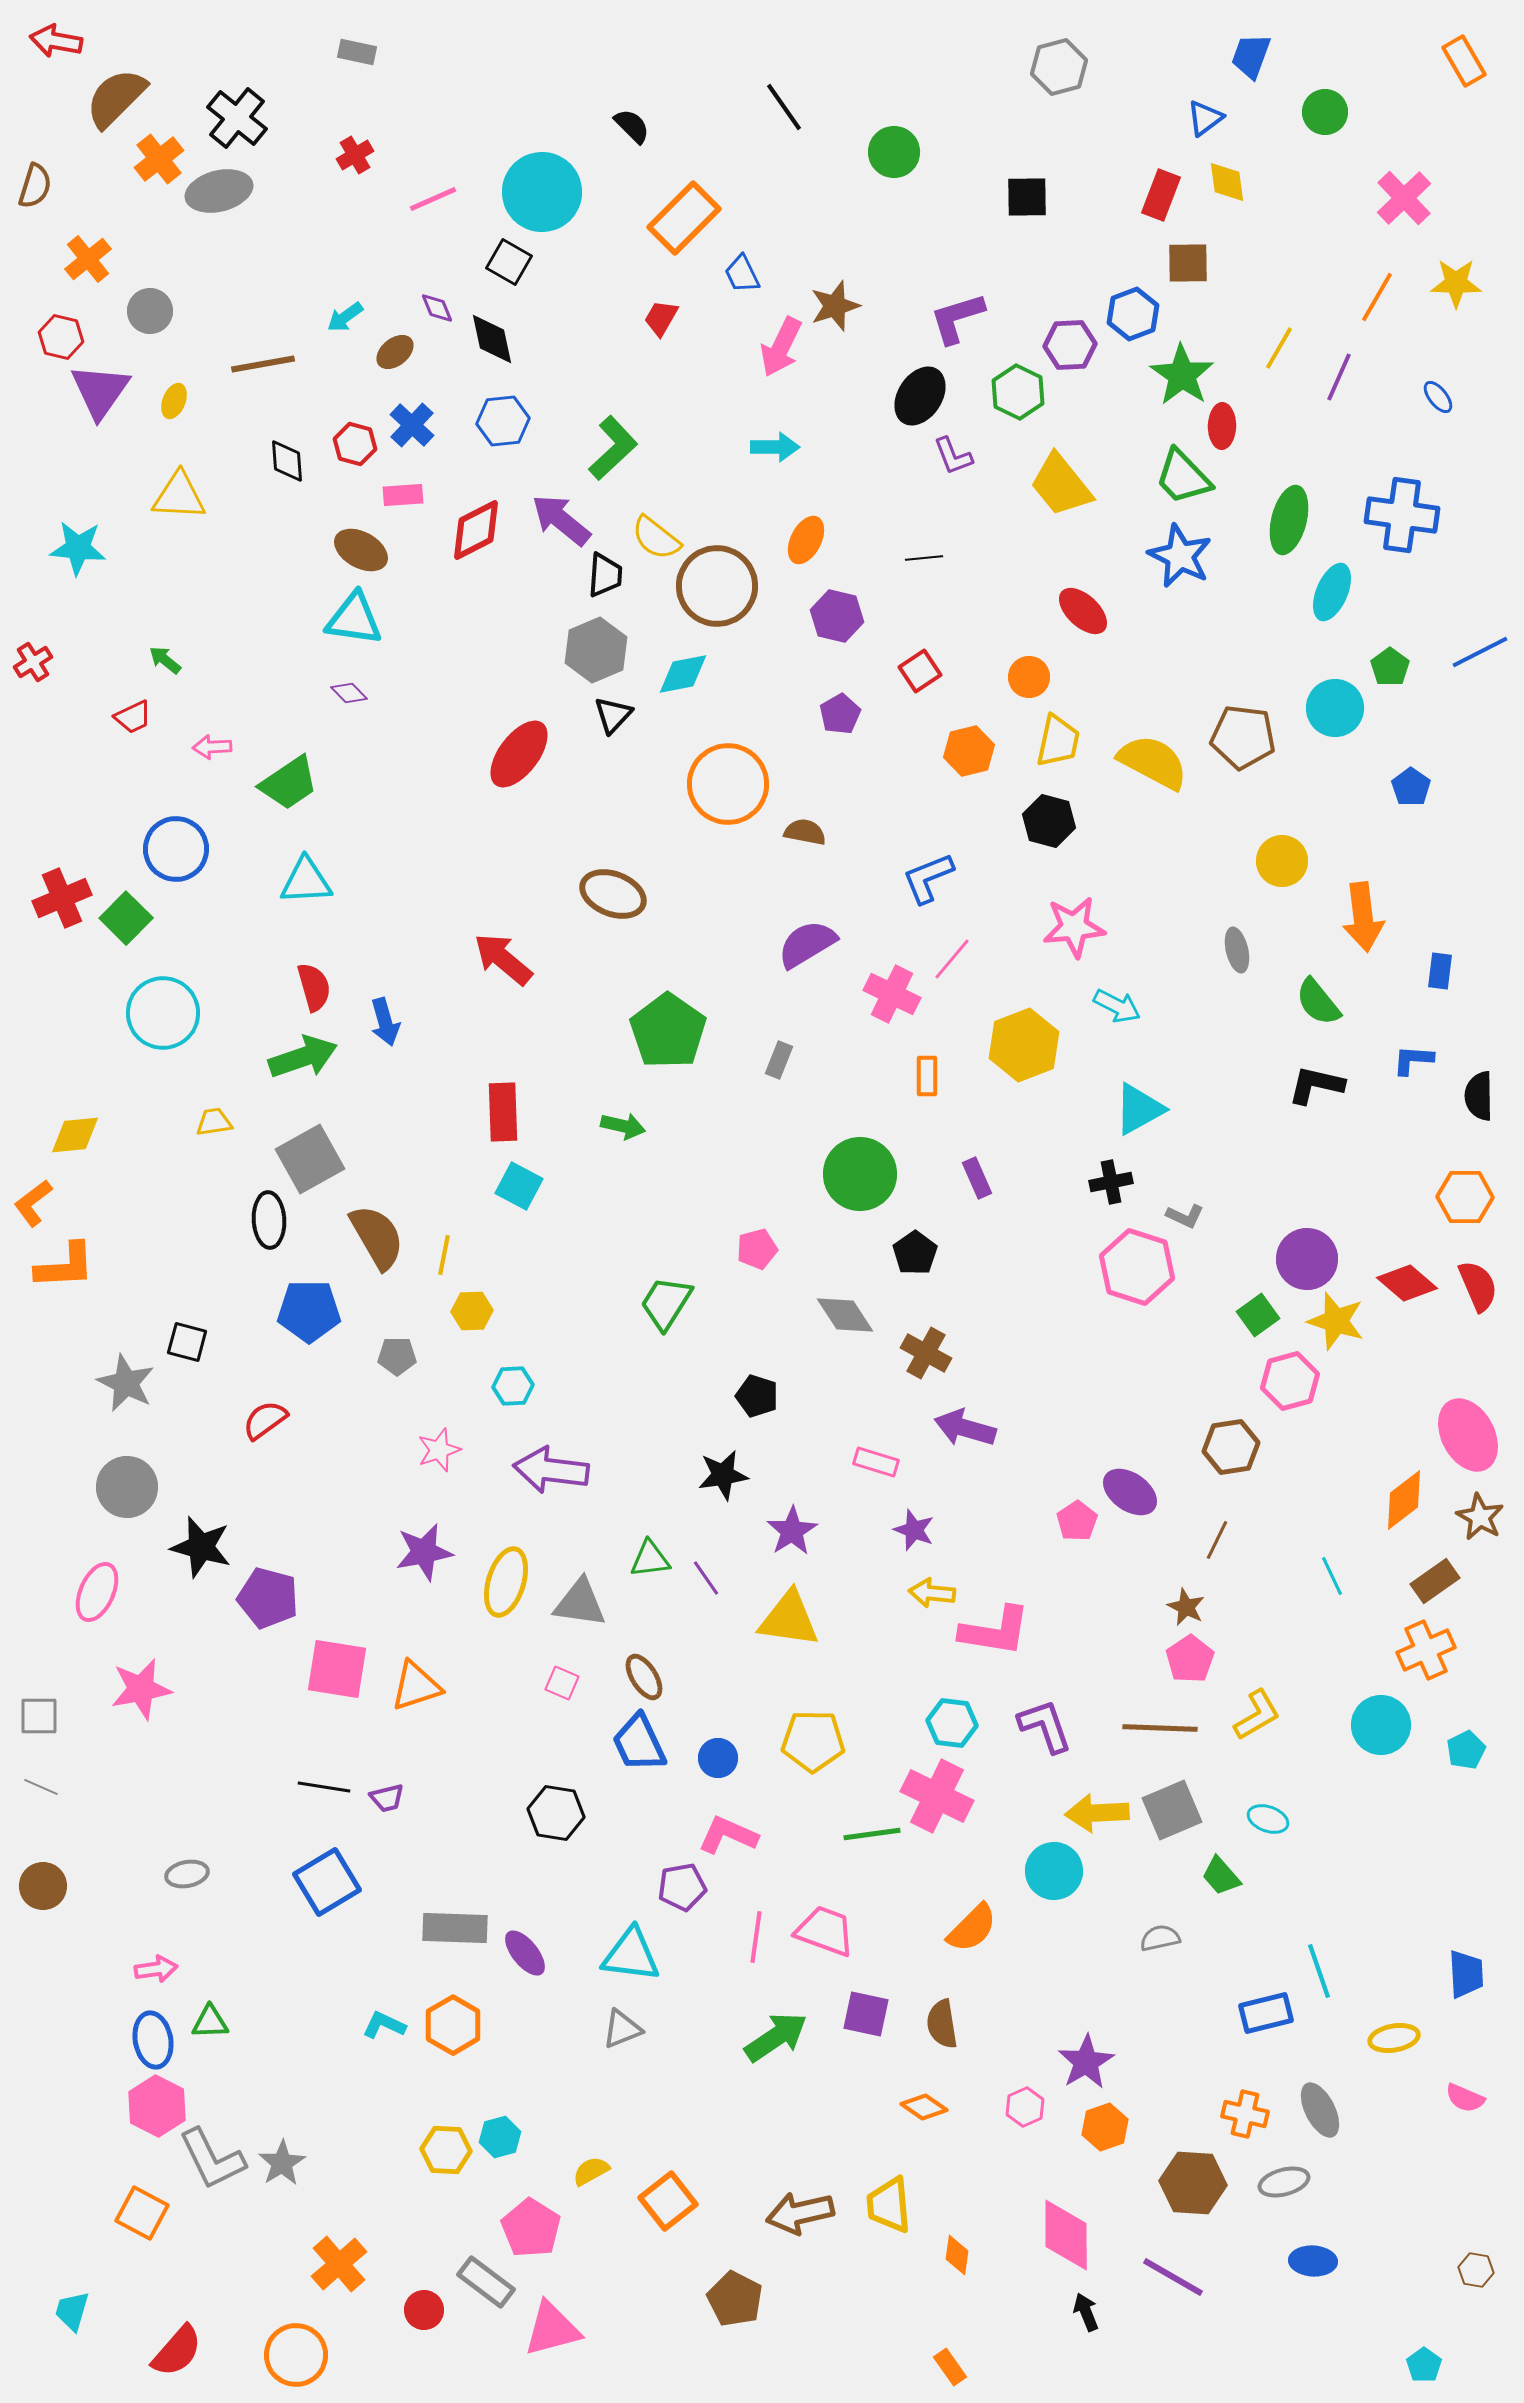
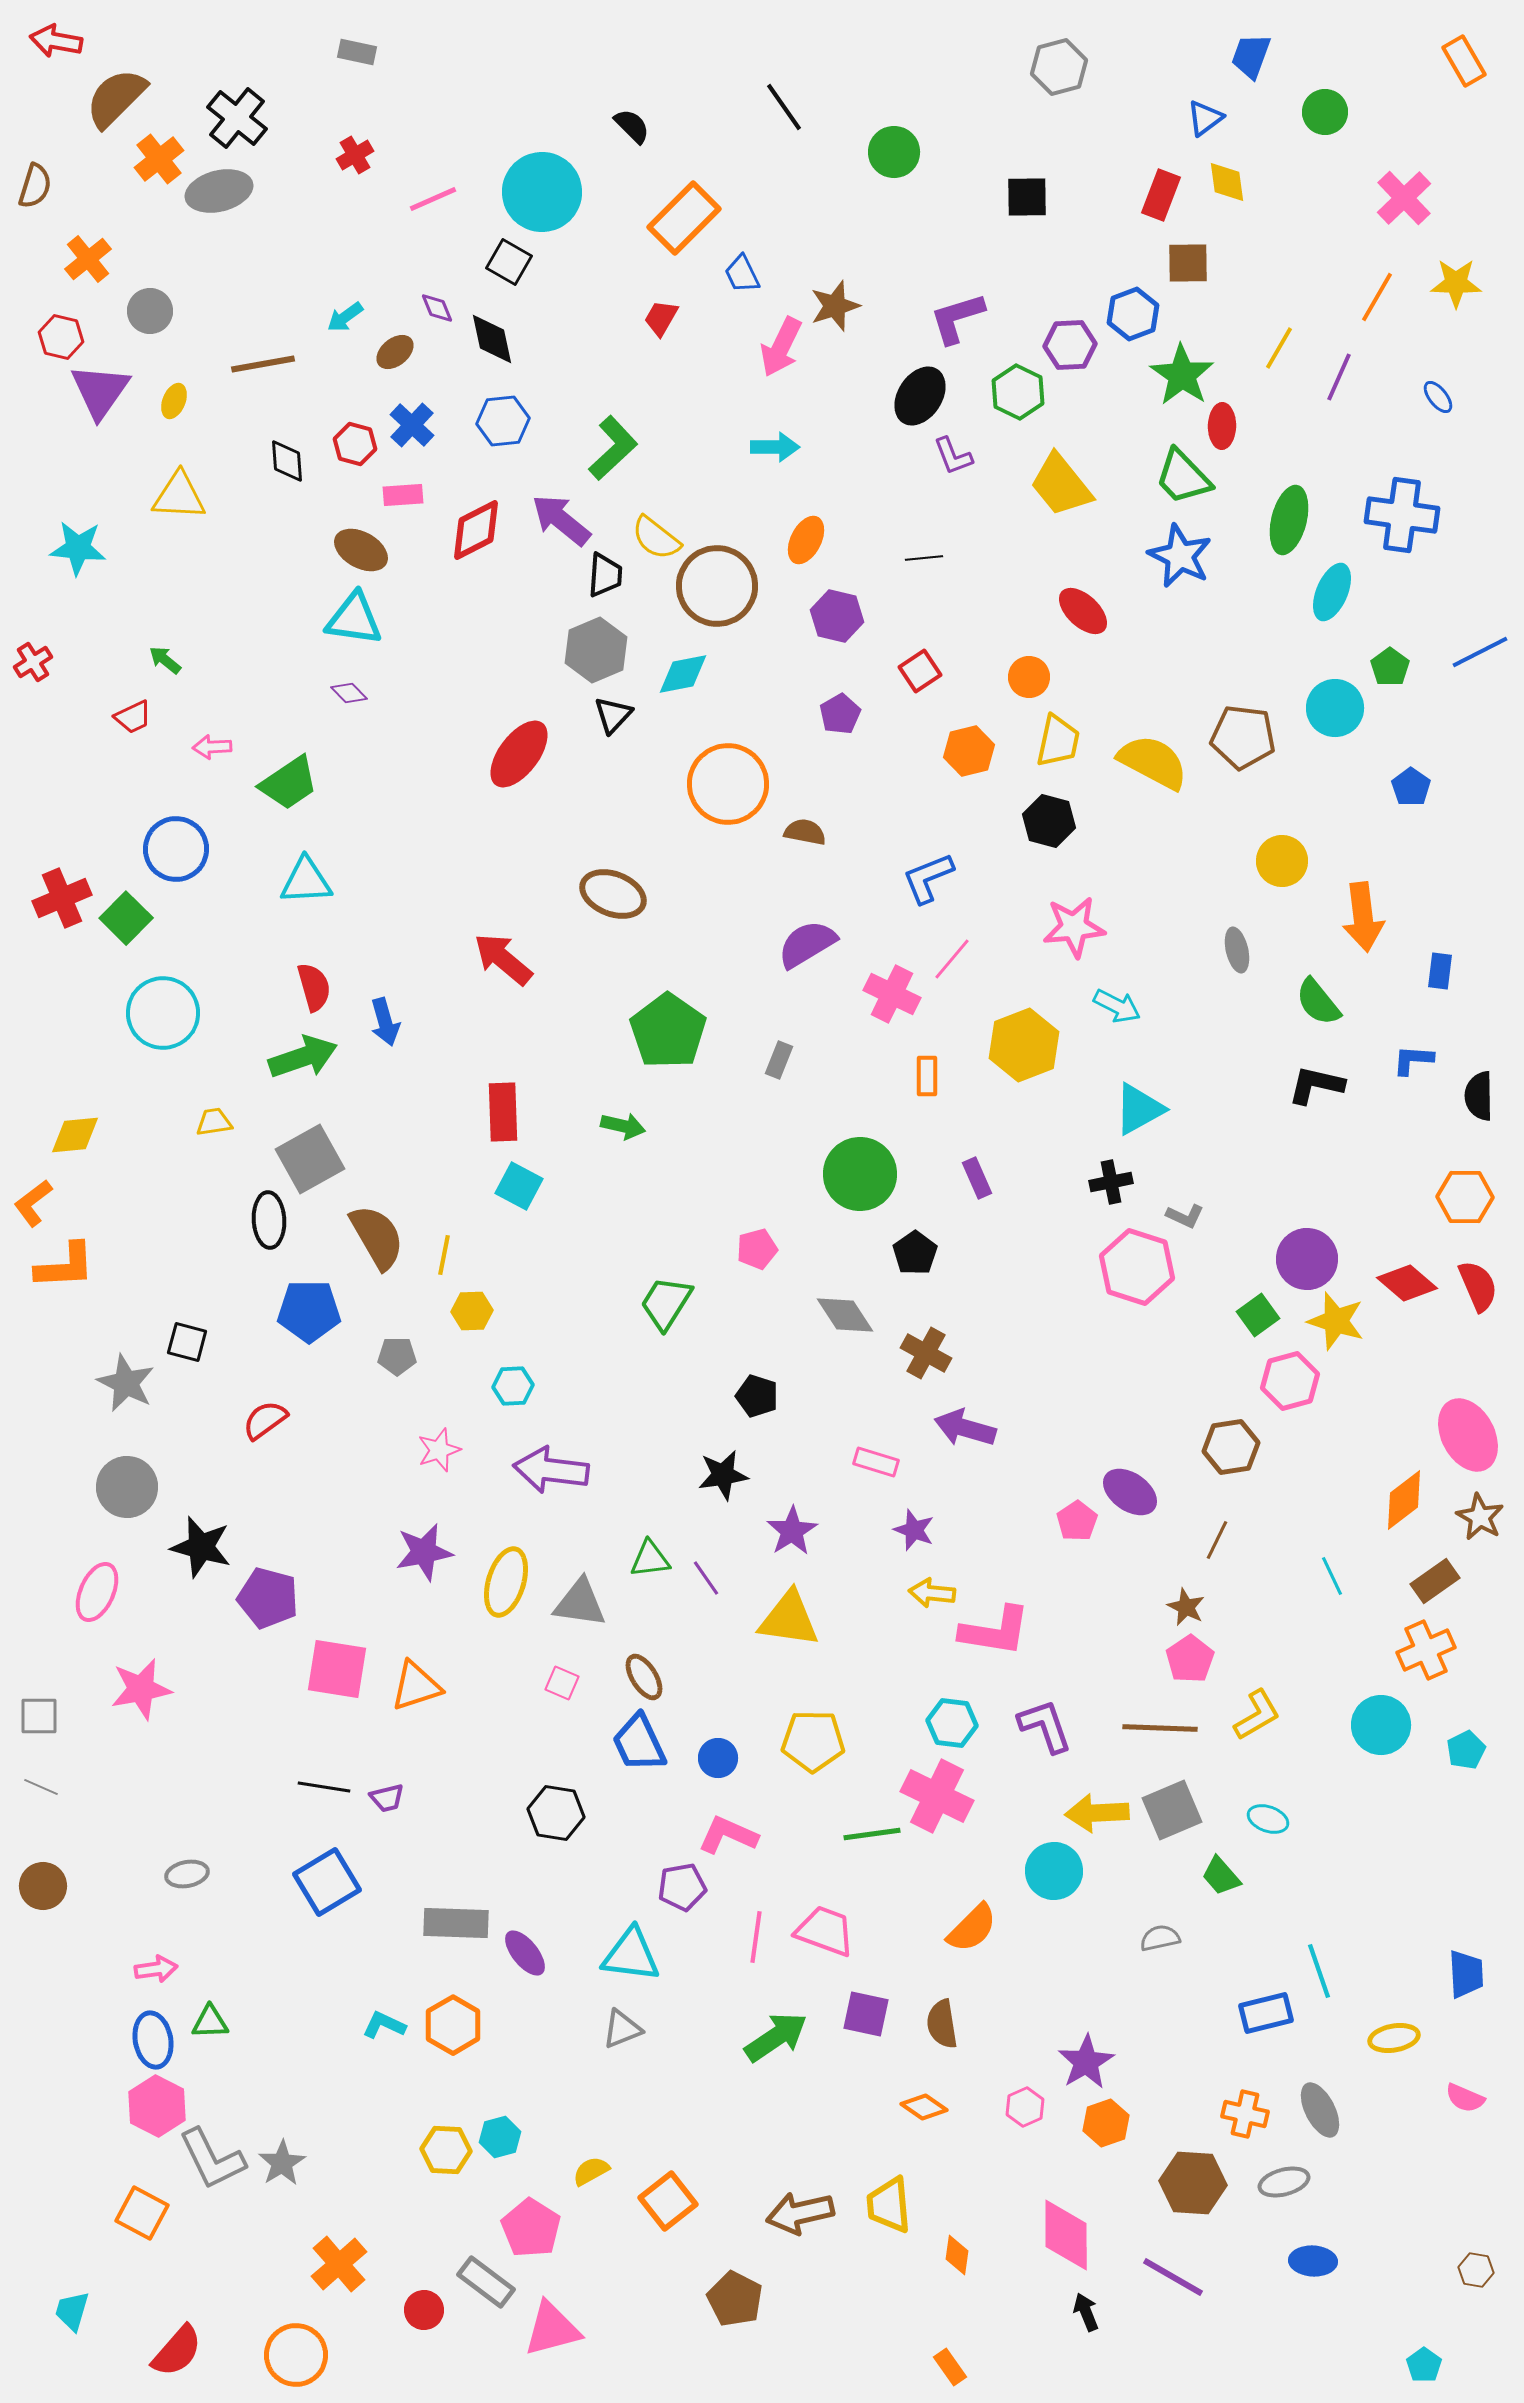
gray rectangle at (455, 1928): moved 1 px right, 5 px up
orange hexagon at (1105, 2127): moved 1 px right, 4 px up
